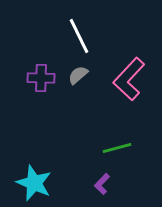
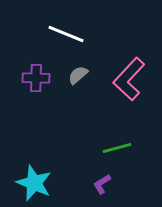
white line: moved 13 px left, 2 px up; rotated 42 degrees counterclockwise
purple cross: moved 5 px left
purple L-shape: rotated 15 degrees clockwise
